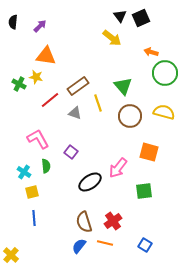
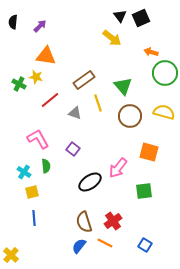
brown rectangle: moved 6 px right, 6 px up
purple square: moved 2 px right, 3 px up
orange line: rotated 14 degrees clockwise
